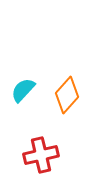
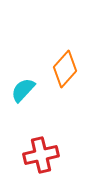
orange diamond: moved 2 px left, 26 px up
